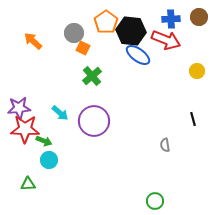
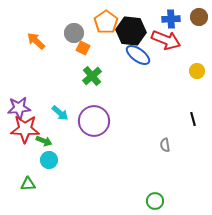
orange arrow: moved 3 px right
